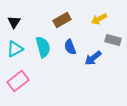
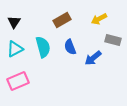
pink rectangle: rotated 15 degrees clockwise
